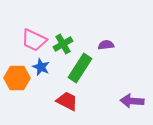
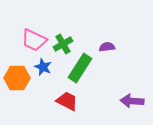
purple semicircle: moved 1 px right, 2 px down
blue star: moved 2 px right
